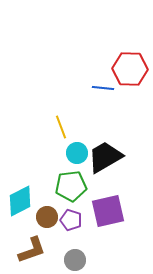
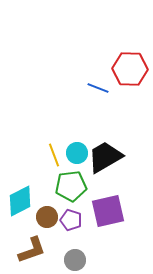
blue line: moved 5 px left; rotated 15 degrees clockwise
yellow line: moved 7 px left, 28 px down
